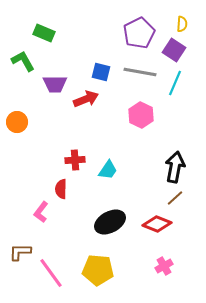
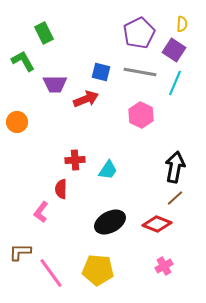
green rectangle: rotated 40 degrees clockwise
